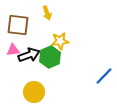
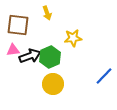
yellow star: moved 13 px right, 3 px up
black arrow: moved 1 px right, 1 px down
yellow circle: moved 19 px right, 8 px up
